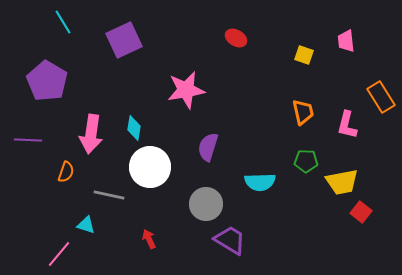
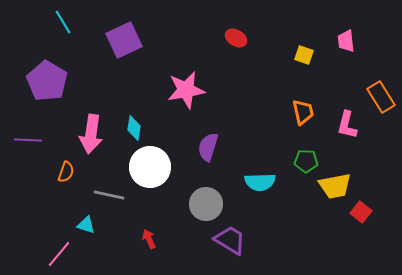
yellow trapezoid: moved 7 px left, 4 px down
